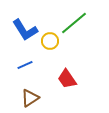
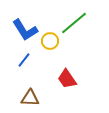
blue line: moved 1 px left, 5 px up; rotated 28 degrees counterclockwise
brown triangle: rotated 36 degrees clockwise
